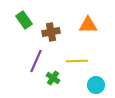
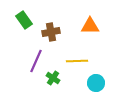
orange triangle: moved 2 px right, 1 px down
cyan circle: moved 2 px up
